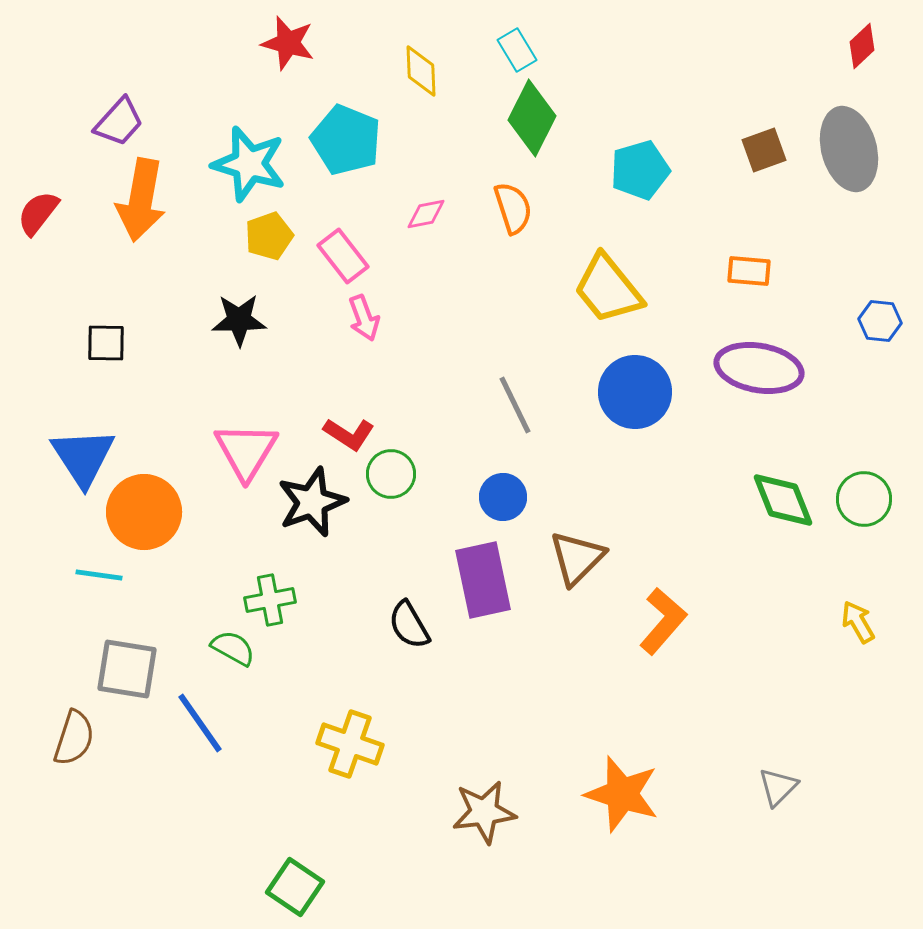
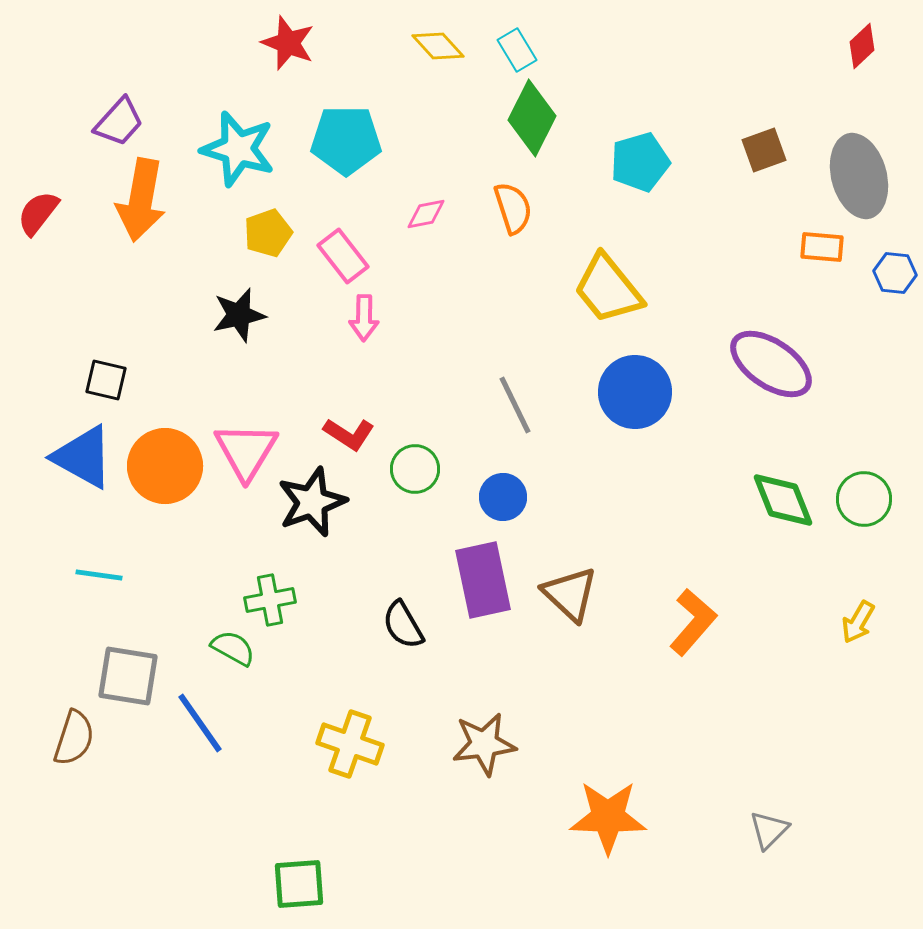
red star at (288, 43): rotated 6 degrees clockwise
yellow diamond at (421, 71): moved 17 px right, 25 px up; rotated 40 degrees counterclockwise
cyan pentagon at (346, 140): rotated 22 degrees counterclockwise
gray ellipse at (849, 149): moved 10 px right, 27 px down
cyan star at (249, 164): moved 11 px left, 15 px up
cyan pentagon at (640, 170): moved 8 px up
yellow pentagon at (269, 236): moved 1 px left, 3 px up
orange rectangle at (749, 271): moved 73 px right, 24 px up
pink arrow at (364, 318): rotated 21 degrees clockwise
black star at (239, 320): moved 5 px up; rotated 12 degrees counterclockwise
blue hexagon at (880, 321): moved 15 px right, 48 px up
black square at (106, 343): moved 37 px down; rotated 12 degrees clockwise
purple ellipse at (759, 368): moved 12 px right, 4 px up; rotated 24 degrees clockwise
blue triangle at (83, 457): rotated 28 degrees counterclockwise
green circle at (391, 474): moved 24 px right, 5 px up
orange circle at (144, 512): moved 21 px right, 46 px up
brown triangle at (577, 558): moved 7 px left, 36 px down; rotated 32 degrees counterclockwise
orange L-shape at (663, 621): moved 30 px right, 1 px down
yellow arrow at (858, 622): rotated 120 degrees counterclockwise
black semicircle at (409, 625): moved 6 px left
gray square at (127, 669): moved 1 px right, 7 px down
gray triangle at (778, 787): moved 9 px left, 43 px down
orange star at (622, 794): moved 14 px left, 23 px down; rotated 16 degrees counterclockwise
brown star at (484, 812): moved 68 px up
green square at (295, 887): moved 4 px right, 3 px up; rotated 38 degrees counterclockwise
